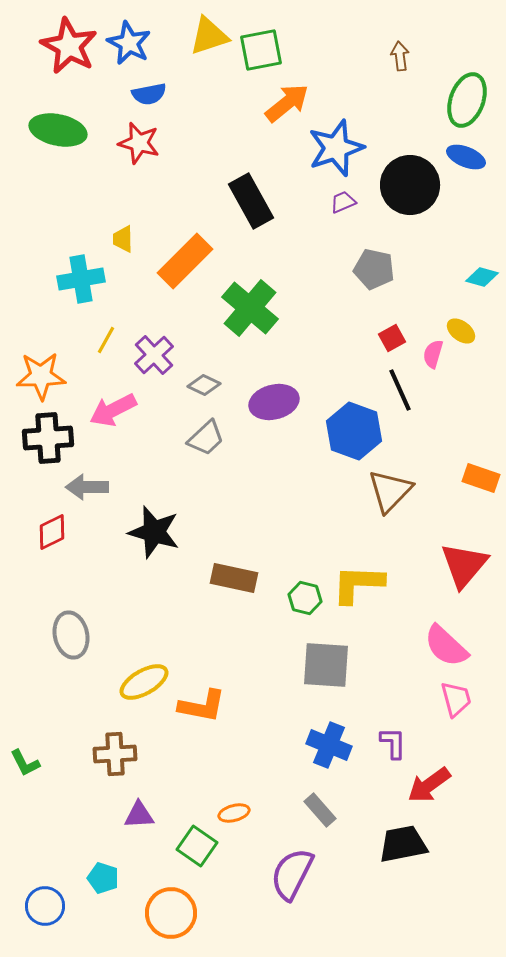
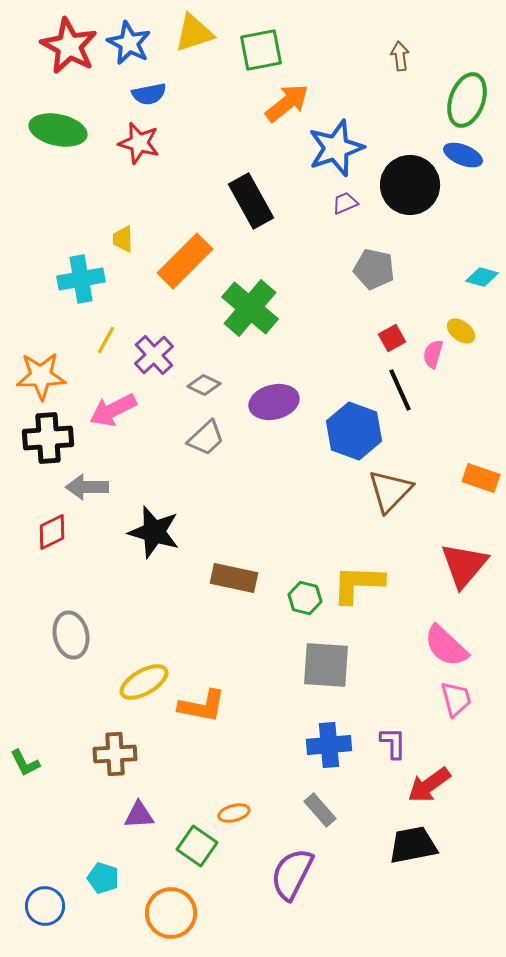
yellow triangle at (209, 36): moved 15 px left, 3 px up
blue ellipse at (466, 157): moved 3 px left, 2 px up
purple trapezoid at (343, 202): moved 2 px right, 1 px down
blue cross at (329, 745): rotated 27 degrees counterclockwise
black trapezoid at (403, 844): moved 10 px right, 1 px down
